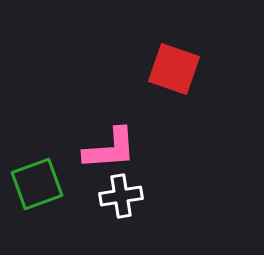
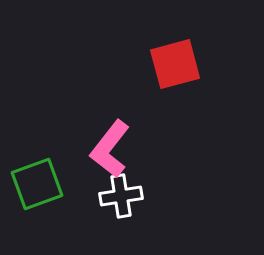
red square: moved 1 px right, 5 px up; rotated 34 degrees counterclockwise
pink L-shape: rotated 132 degrees clockwise
